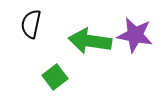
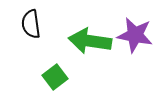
black semicircle: rotated 20 degrees counterclockwise
